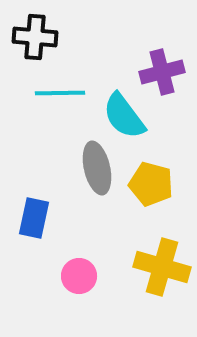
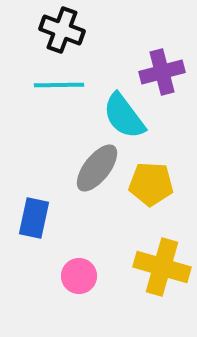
black cross: moved 27 px right, 7 px up; rotated 15 degrees clockwise
cyan line: moved 1 px left, 8 px up
gray ellipse: rotated 51 degrees clockwise
yellow pentagon: rotated 12 degrees counterclockwise
